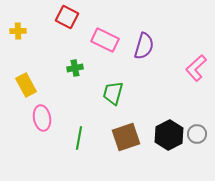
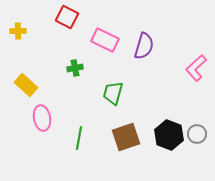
yellow rectangle: rotated 20 degrees counterclockwise
black hexagon: rotated 12 degrees counterclockwise
